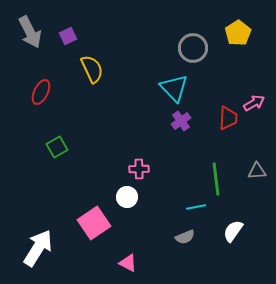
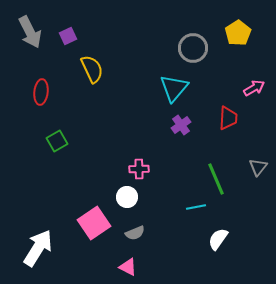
cyan triangle: rotated 24 degrees clockwise
red ellipse: rotated 20 degrees counterclockwise
pink arrow: moved 15 px up
purple cross: moved 4 px down
green square: moved 6 px up
gray triangle: moved 1 px right, 4 px up; rotated 48 degrees counterclockwise
green line: rotated 16 degrees counterclockwise
white semicircle: moved 15 px left, 8 px down
gray semicircle: moved 50 px left, 4 px up
pink triangle: moved 4 px down
